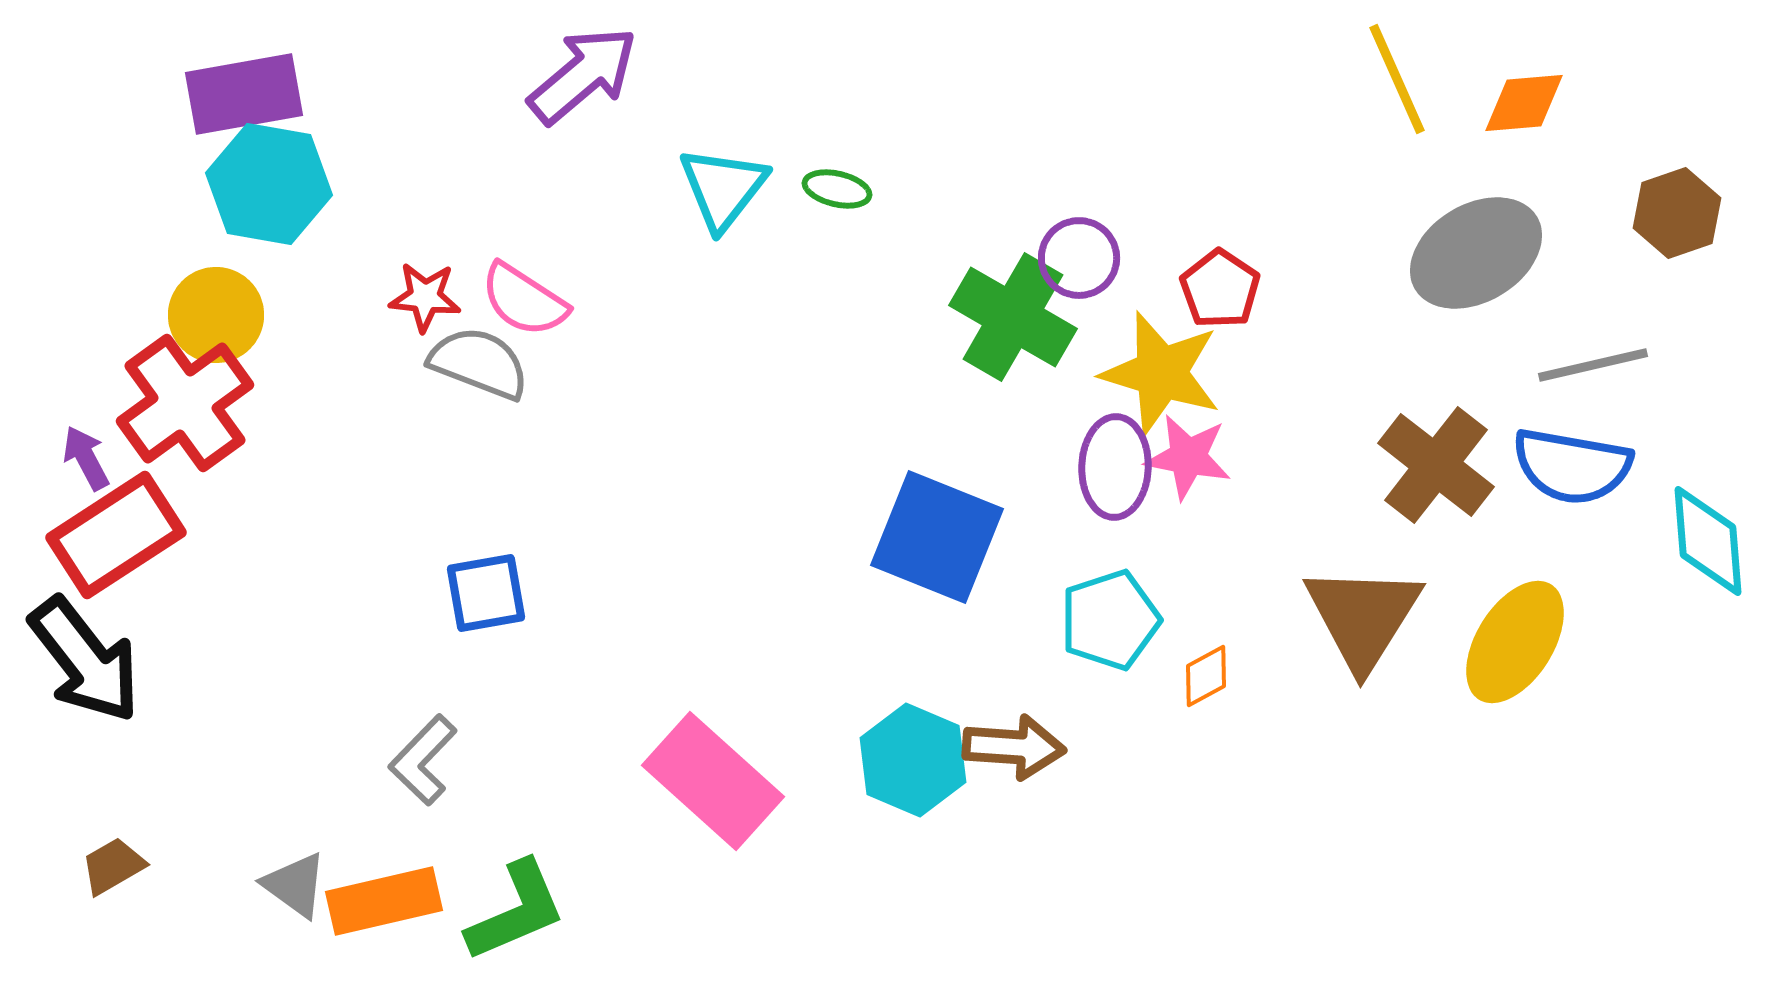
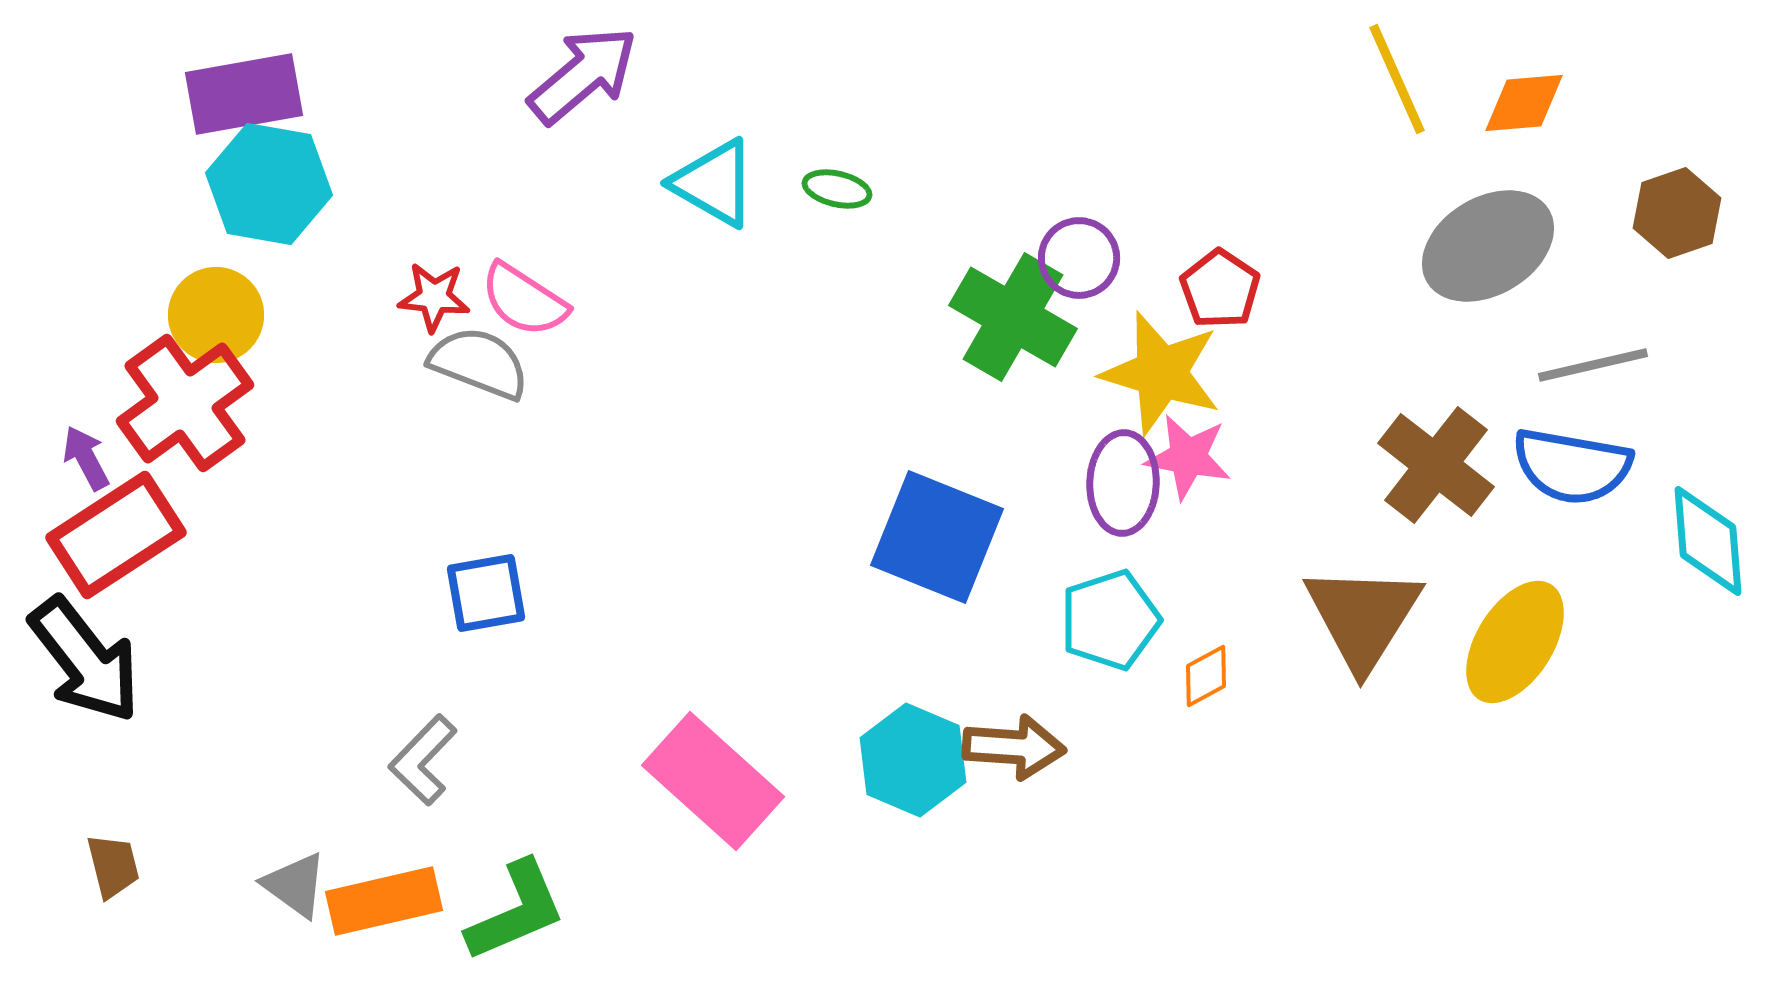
cyan triangle at (723, 188): moved 9 px left, 5 px up; rotated 38 degrees counterclockwise
gray ellipse at (1476, 253): moved 12 px right, 7 px up
red star at (425, 297): moved 9 px right
purple ellipse at (1115, 467): moved 8 px right, 16 px down
brown trapezoid at (113, 866): rotated 106 degrees clockwise
